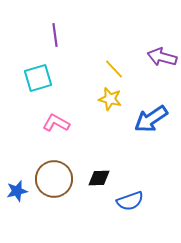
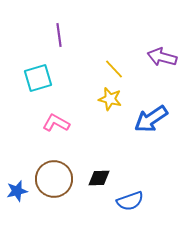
purple line: moved 4 px right
